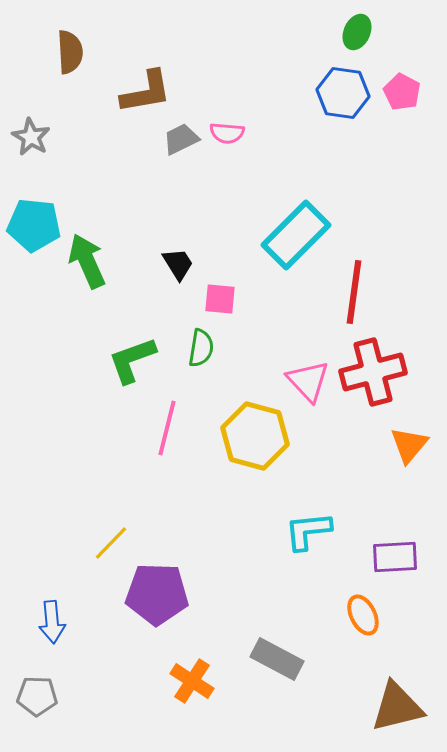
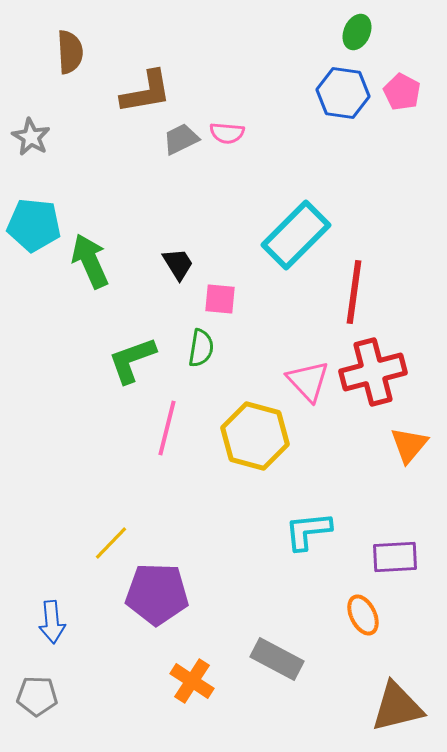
green arrow: moved 3 px right
